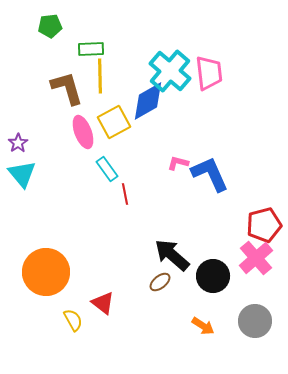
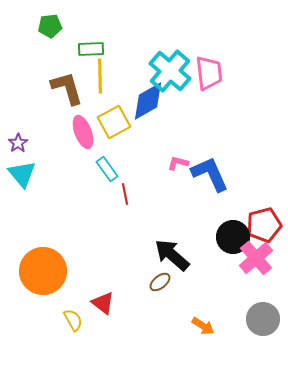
orange circle: moved 3 px left, 1 px up
black circle: moved 20 px right, 39 px up
gray circle: moved 8 px right, 2 px up
